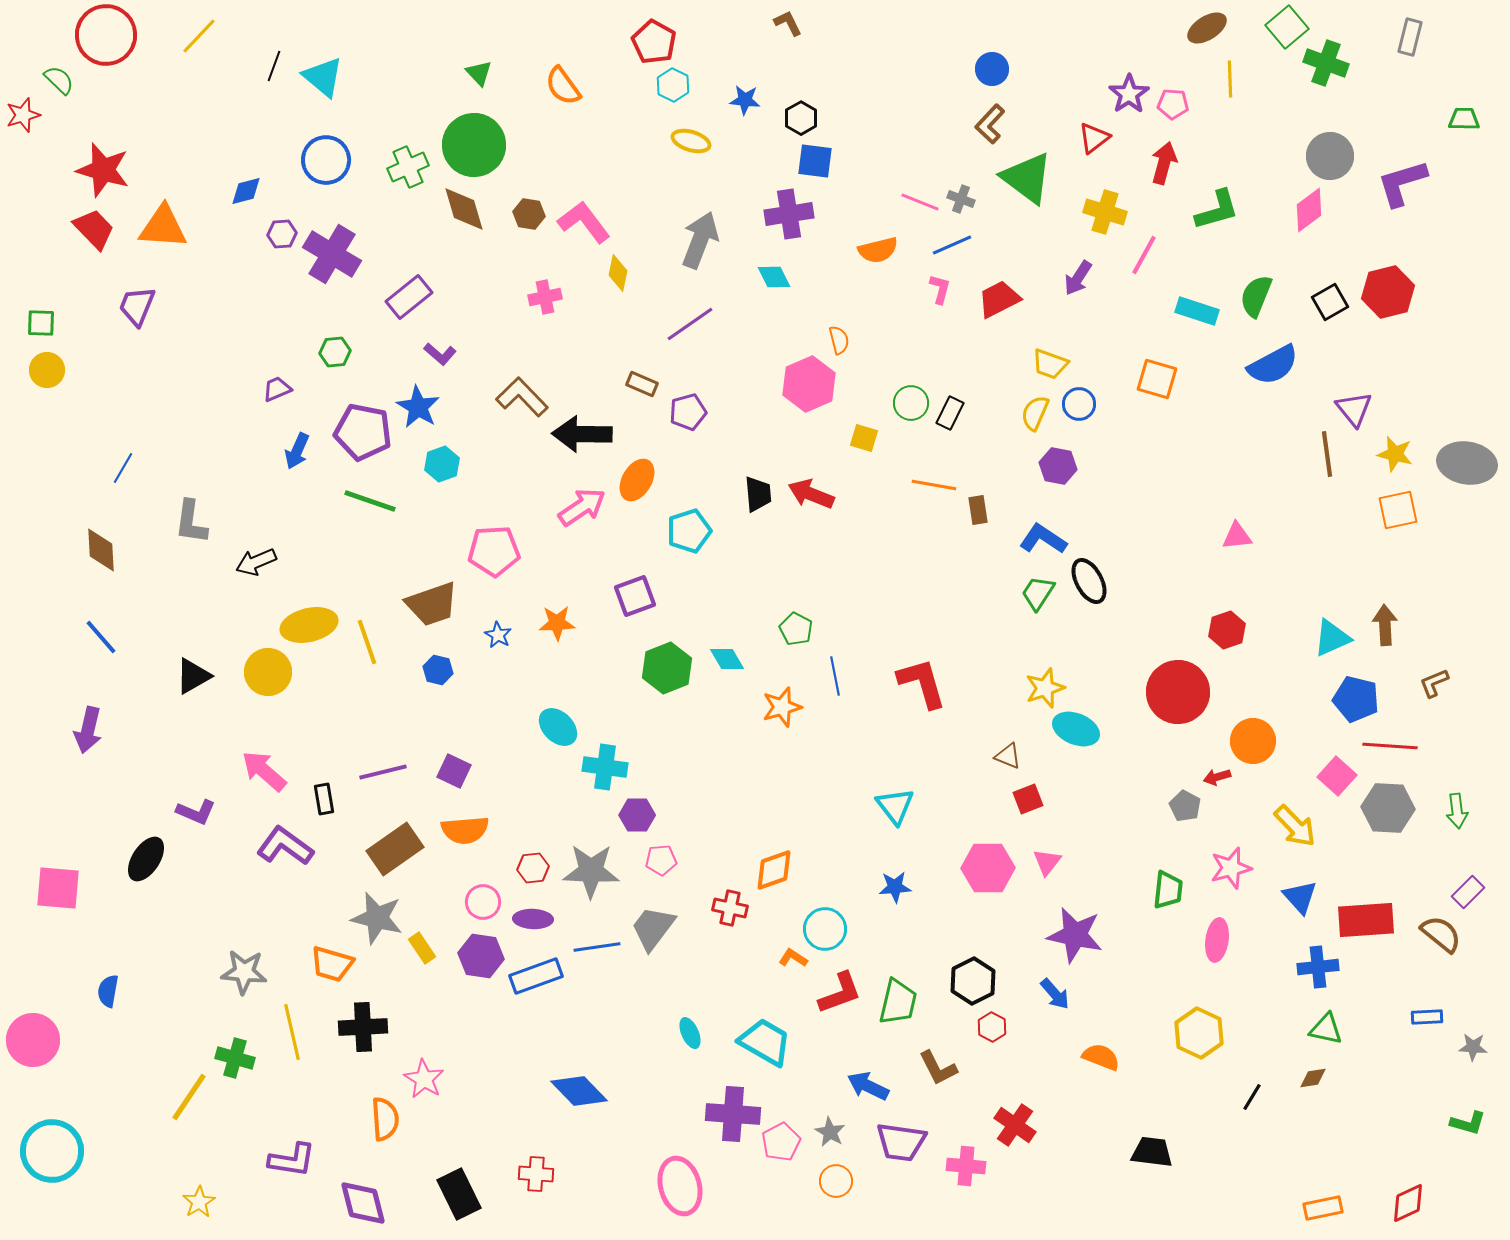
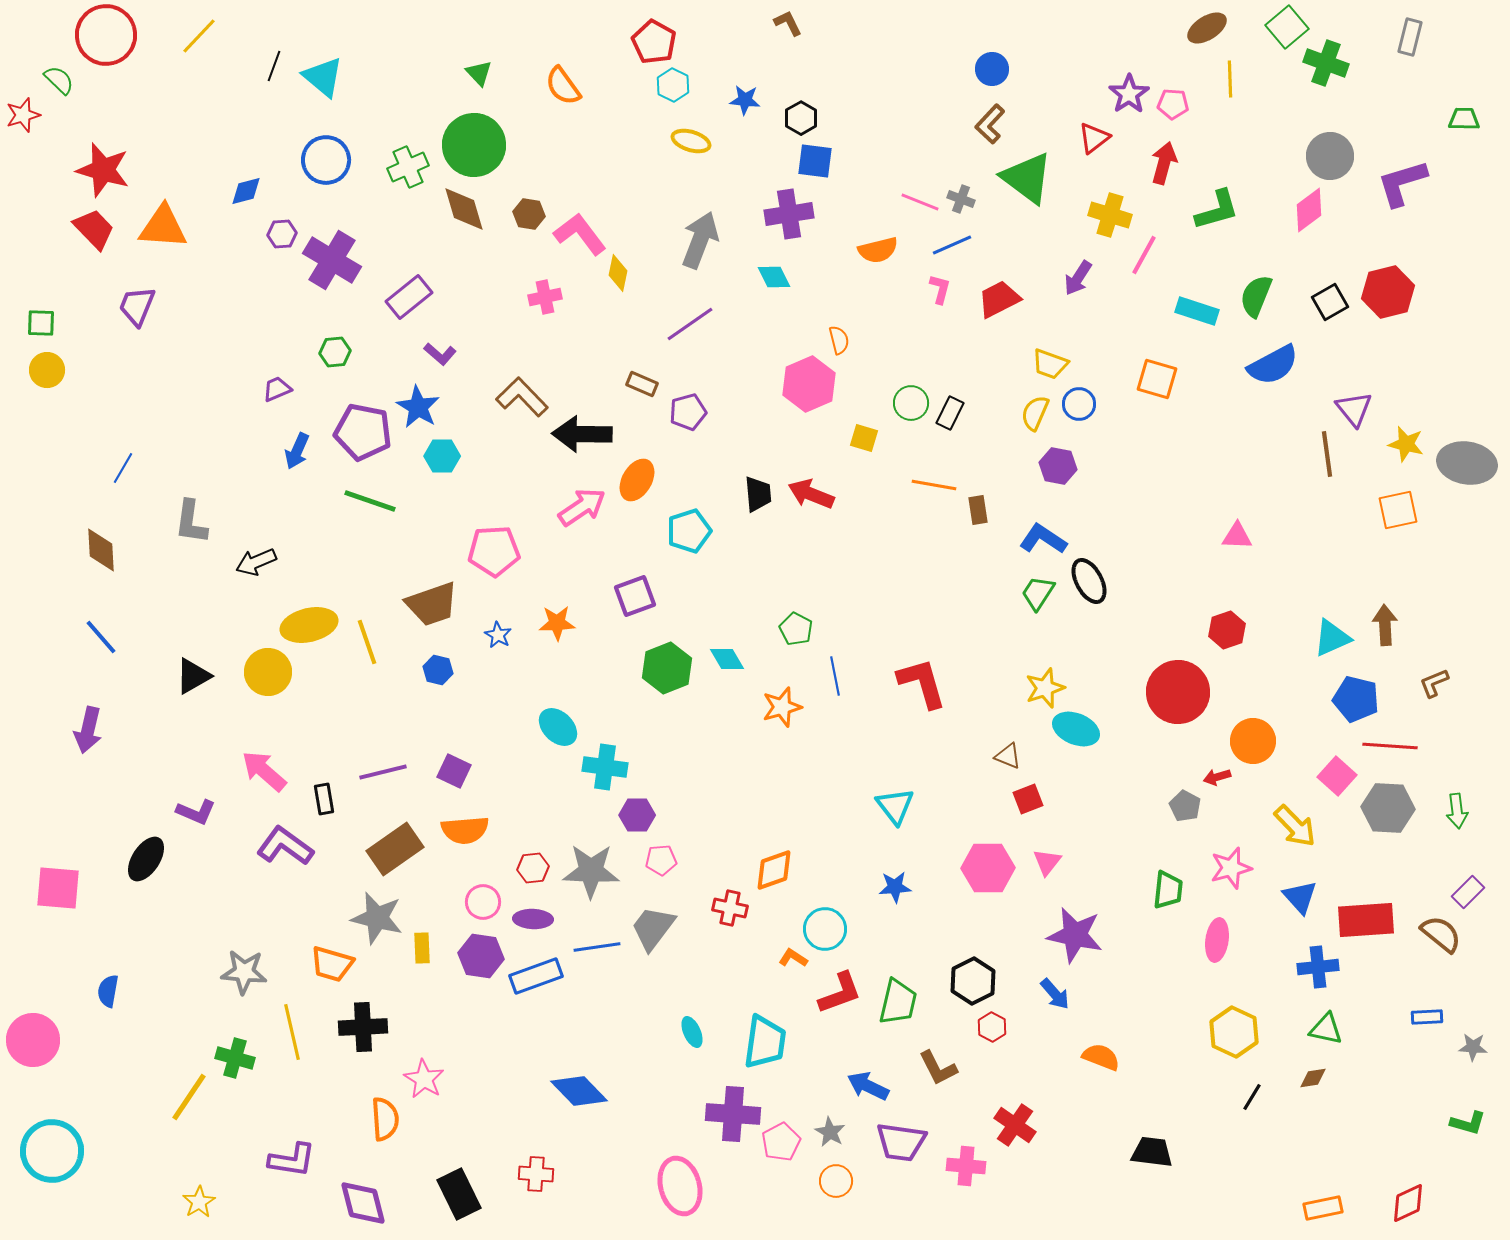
yellow cross at (1105, 212): moved 5 px right, 3 px down
pink L-shape at (584, 222): moved 4 px left, 12 px down
purple cross at (332, 254): moved 6 px down
yellow star at (1395, 454): moved 11 px right, 10 px up
cyan hexagon at (442, 464): moved 8 px up; rotated 20 degrees clockwise
pink triangle at (1237, 536): rotated 8 degrees clockwise
yellow rectangle at (422, 948): rotated 32 degrees clockwise
cyan ellipse at (690, 1033): moved 2 px right, 1 px up
yellow hexagon at (1199, 1033): moved 35 px right, 1 px up
cyan trapezoid at (765, 1042): rotated 68 degrees clockwise
